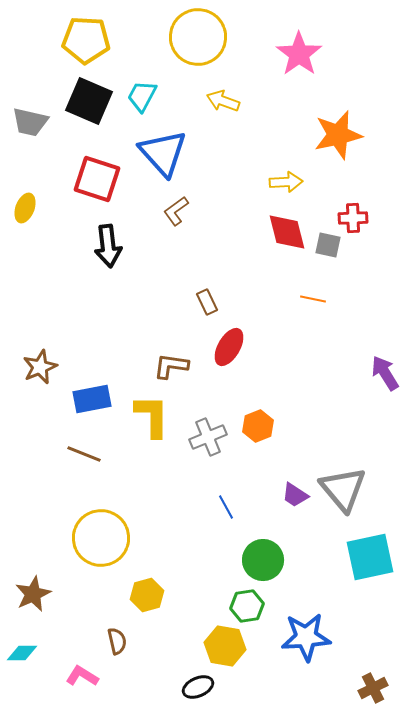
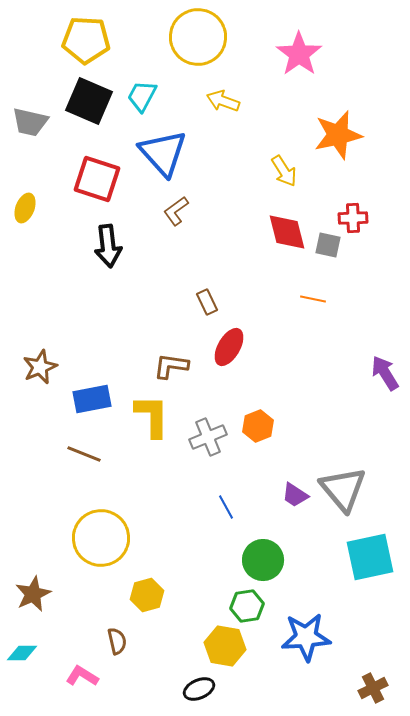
yellow arrow at (286, 182): moved 2 px left, 11 px up; rotated 60 degrees clockwise
black ellipse at (198, 687): moved 1 px right, 2 px down
